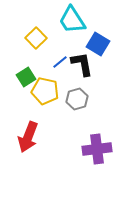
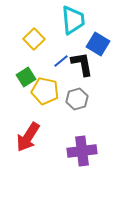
cyan trapezoid: moved 1 px right; rotated 152 degrees counterclockwise
yellow square: moved 2 px left, 1 px down
blue line: moved 1 px right, 1 px up
red arrow: rotated 12 degrees clockwise
purple cross: moved 15 px left, 2 px down
